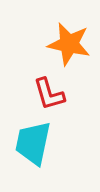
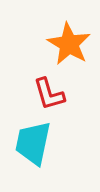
orange star: rotated 18 degrees clockwise
